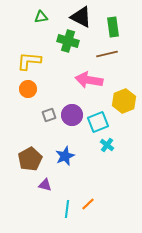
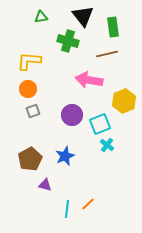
black triangle: moved 2 px right, 1 px up; rotated 25 degrees clockwise
gray square: moved 16 px left, 4 px up
cyan square: moved 2 px right, 2 px down
